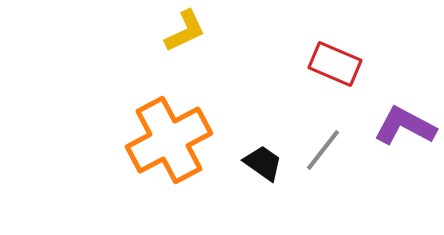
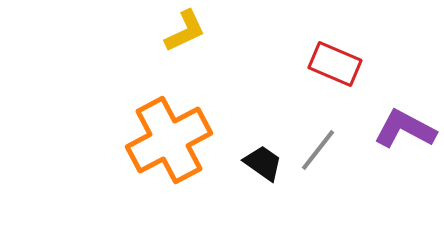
purple L-shape: moved 3 px down
gray line: moved 5 px left
